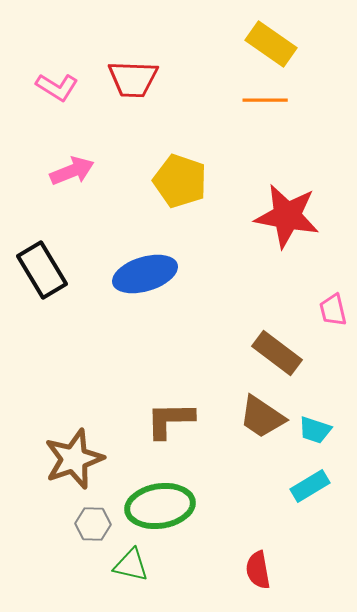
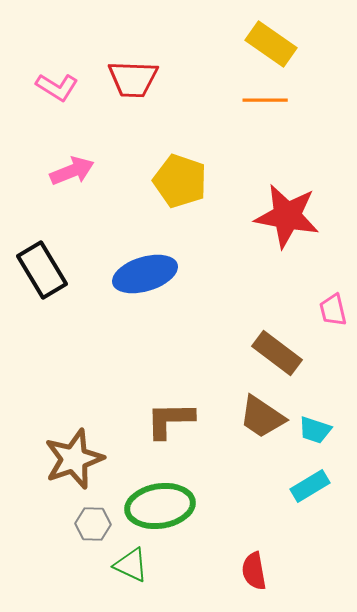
green triangle: rotated 12 degrees clockwise
red semicircle: moved 4 px left, 1 px down
